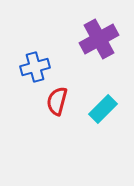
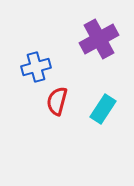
blue cross: moved 1 px right
cyan rectangle: rotated 12 degrees counterclockwise
